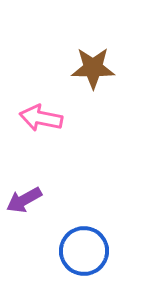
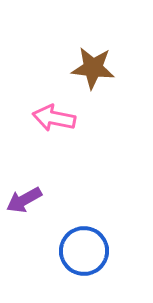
brown star: rotated 6 degrees clockwise
pink arrow: moved 13 px right
